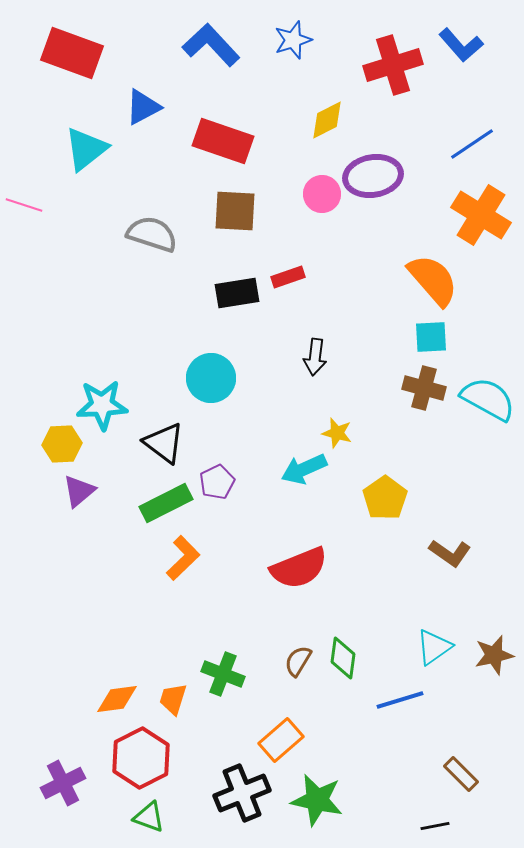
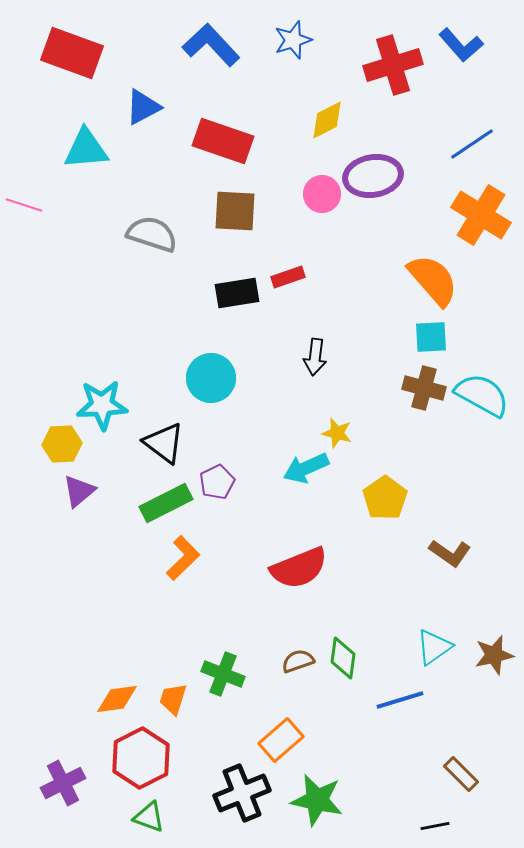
cyan triangle at (86, 149): rotated 33 degrees clockwise
cyan semicircle at (488, 399): moved 6 px left, 4 px up
cyan arrow at (304, 469): moved 2 px right, 1 px up
brown semicircle at (298, 661): rotated 40 degrees clockwise
